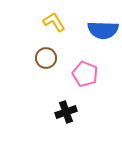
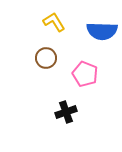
blue semicircle: moved 1 px left, 1 px down
